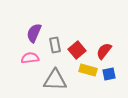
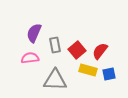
red semicircle: moved 4 px left
